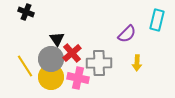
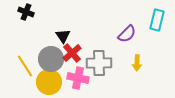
black triangle: moved 6 px right, 3 px up
yellow circle: moved 2 px left, 5 px down
